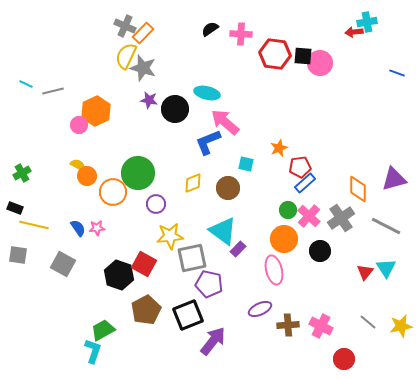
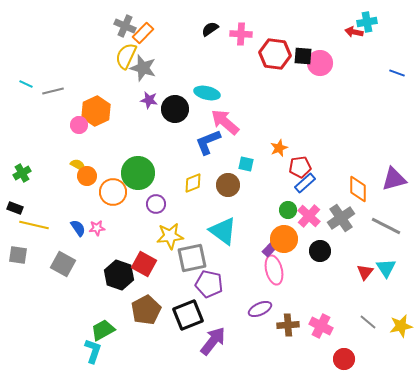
red arrow at (354, 32): rotated 18 degrees clockwise
brown circle at (228, 188): moved 3 px up
purple rectangle at (238, 249): moved 32 px right
